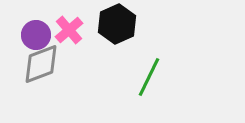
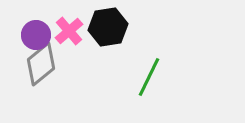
black hexagon: moved 9 px left, 3 px down; rotated 15 degrees clockwise
pink cross: moved 1 px down
gray diamond: rotated 18 degrees counterclockwise
